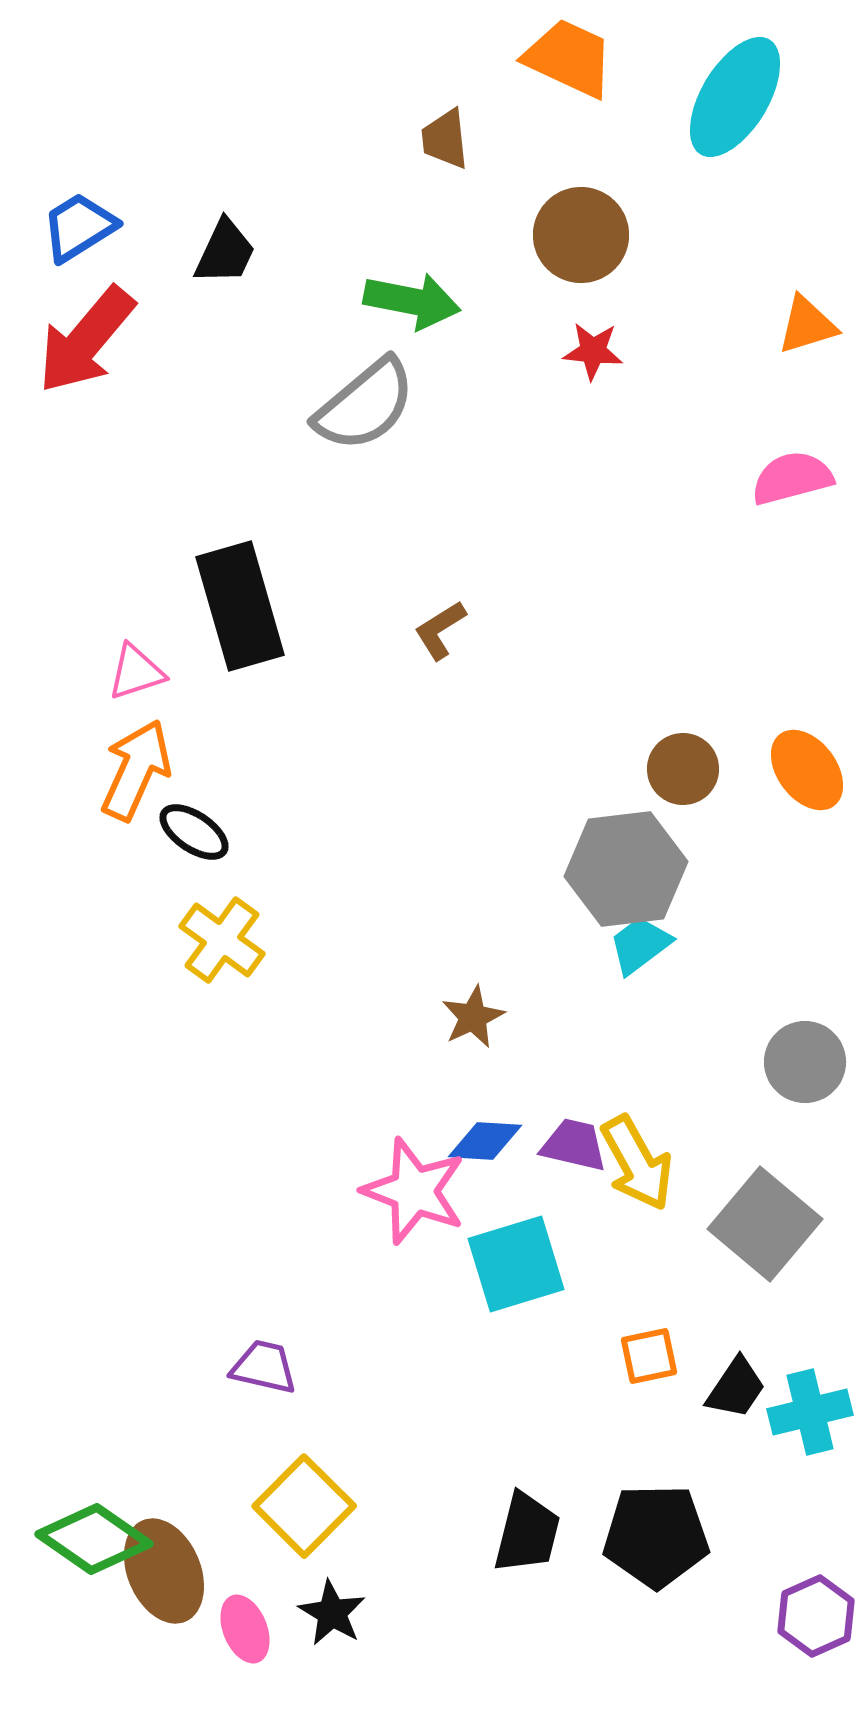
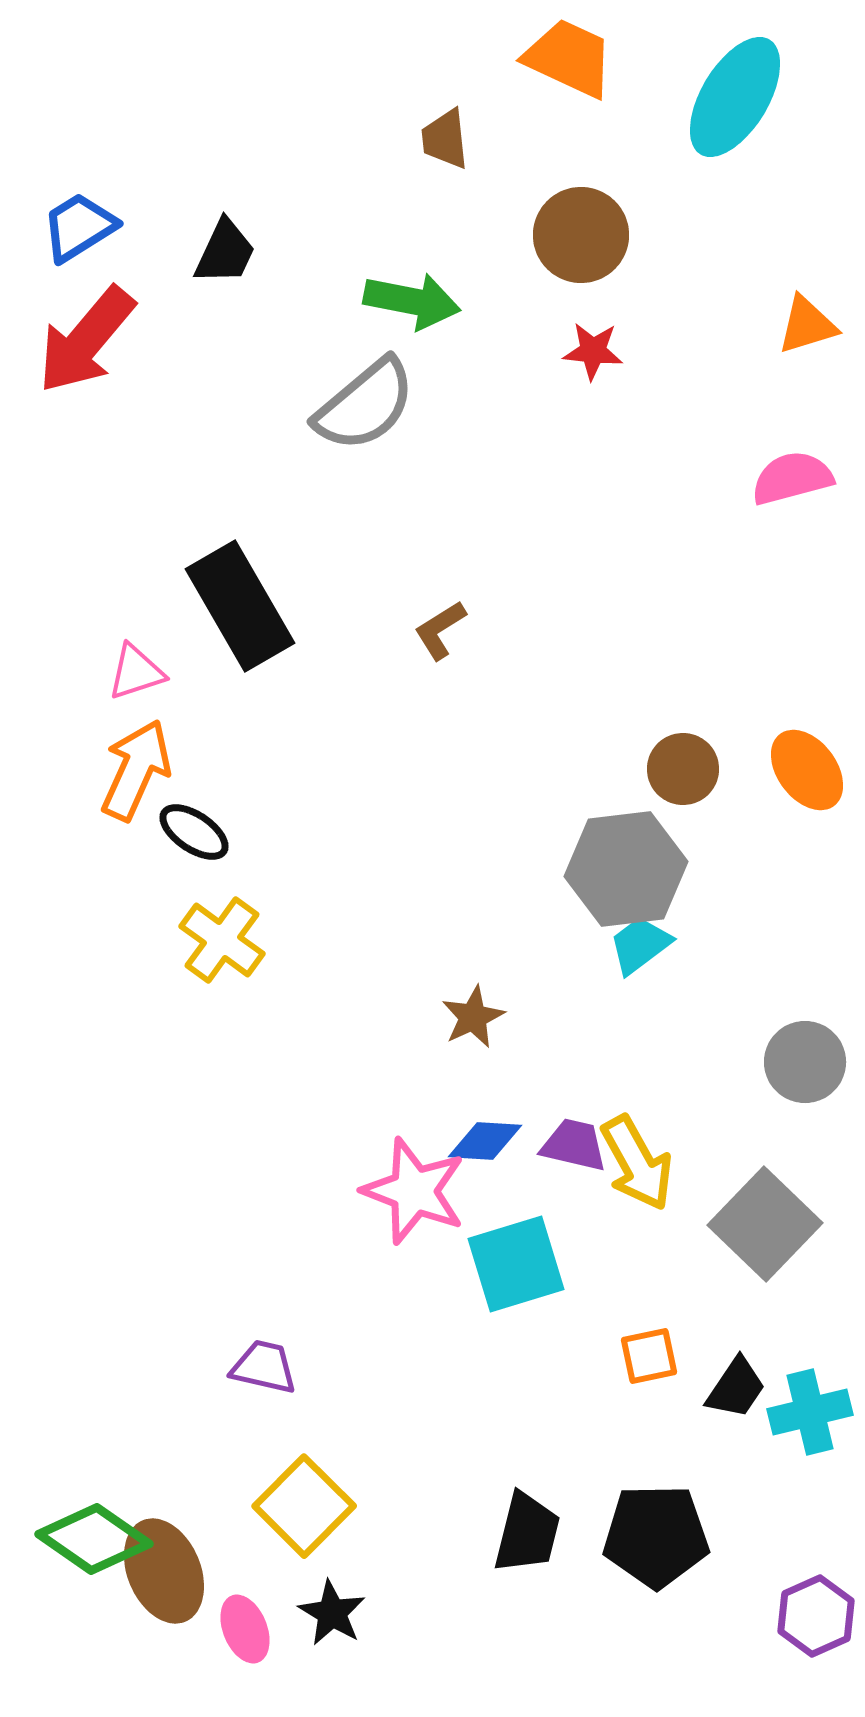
black rectangle at (240, 606): rotated 14 degrees counterclockwise
gray square at (765, 1224): rotated 4 degrees clockwise
